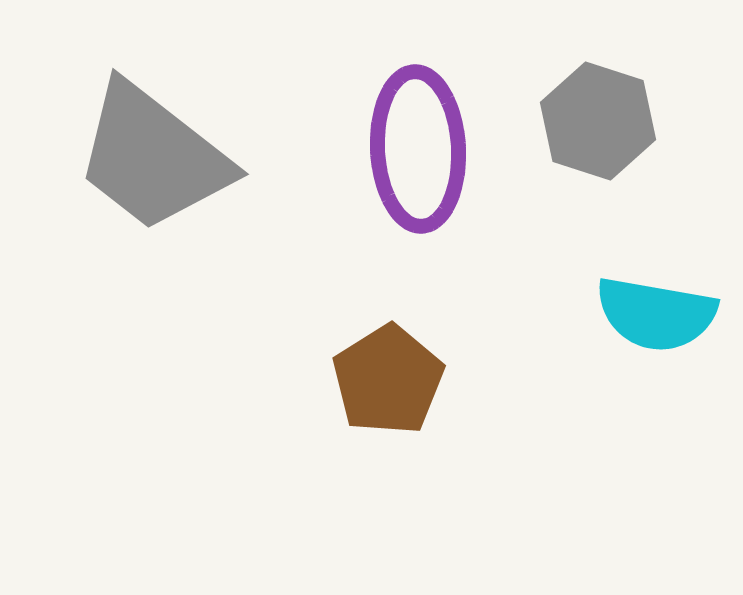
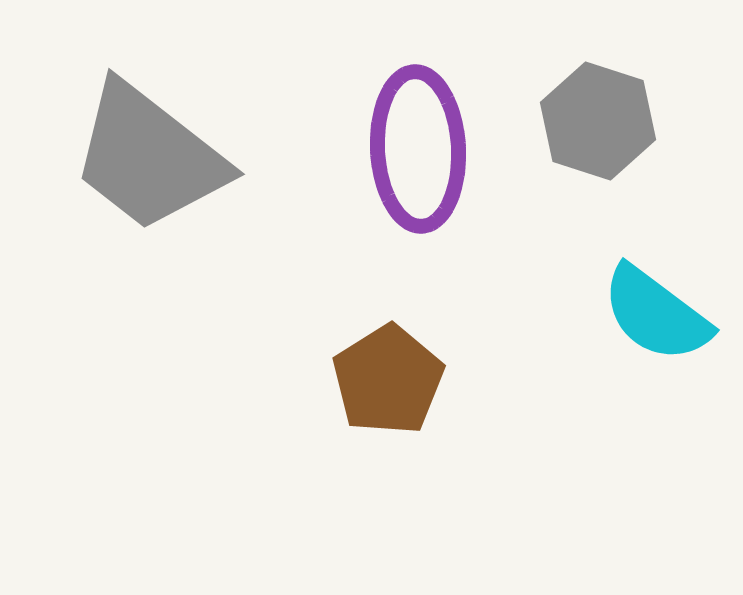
gray trapezoid: moved 4 px left
cyan semicircle: rotated 27 degrees clockwise
